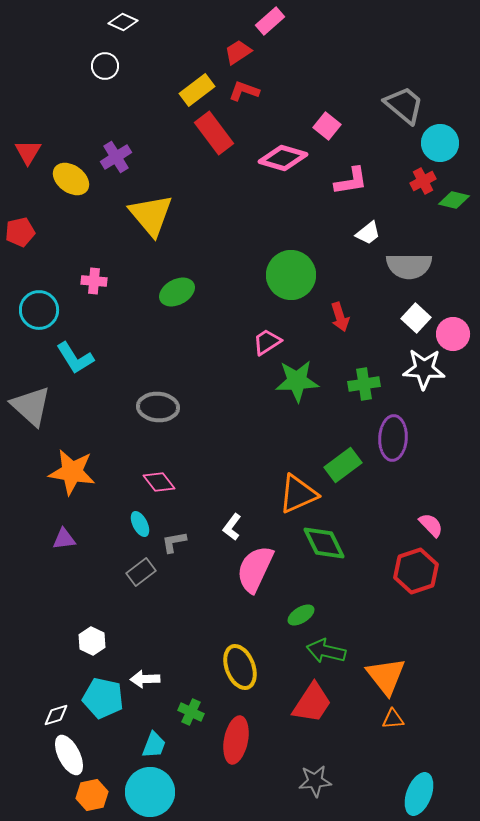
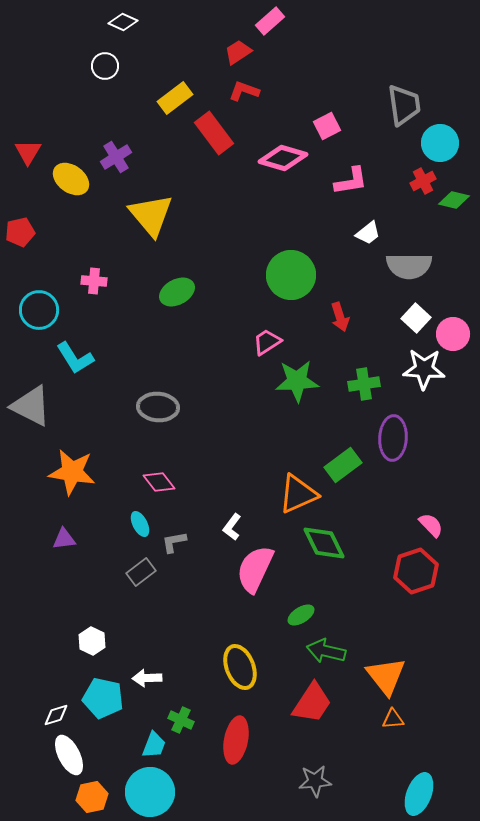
yellow rectangle at (197, 90): moved 22 px left, 8 px down
gray trapezoid at (404, 105): rotated 42 degrees clockwise
pink square at (327, 126): rotated 24 degrees clockwise
gray triangle at (31, 406): rotated 15 degrees counterclockwise
white arrow at (145, 679): moved 2 px right, 1 px up
green cross at (191, 712): moved 10 px left, 8 px down
orange hexagon at (92, 795): moved 2 px down
